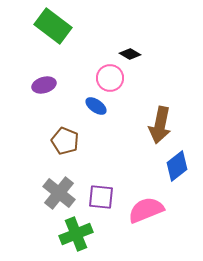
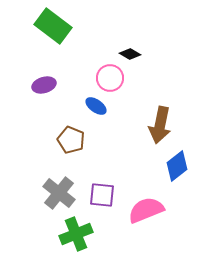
brown pentagon: moved 6 px right, 1 px up
purple square: moved 1 px right, 2 px up
